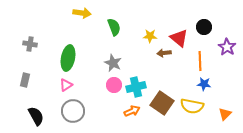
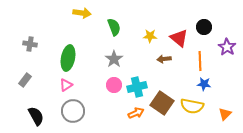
brown arrow: moved 6 px down
gray star: moved 1 px right, 4 px up; rotated 12 degrees clockwise
gray rectangle: rotated 24 degrees clockwise
cyan cross: moved 1 px right
orange arrow: moved 4 px right, 2 px down
